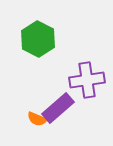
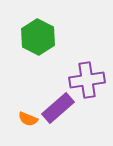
green hexagon: moved 2 px up
orange semicircle: moved 9 px left
